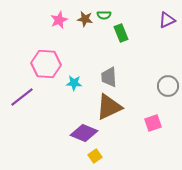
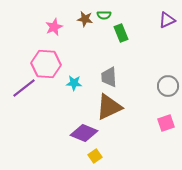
pink star: moved 5 px left, 7 px down
purple line: moved 2 px right, 9 px up
pink square: moved 13 px right
